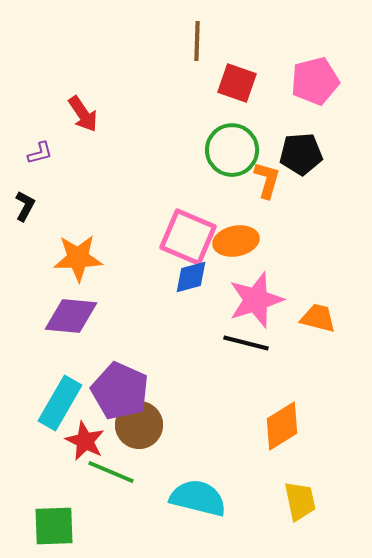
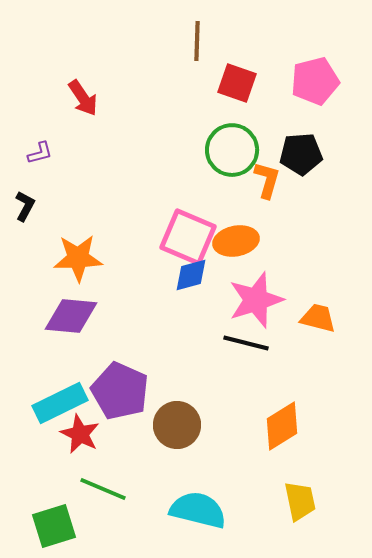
red arrow: moved 16 px up
blue diamond: moved 2 px up
cyan rectangle: rotated 34 degrees clockwise
brown circle: moved 38 px right
red star: moved 5 px left, 7 px up
green line: moved 8 px left, 17 px down
cyan semicircle: moved 12 px down
green square: rotated 15 degrees counterclockwise
